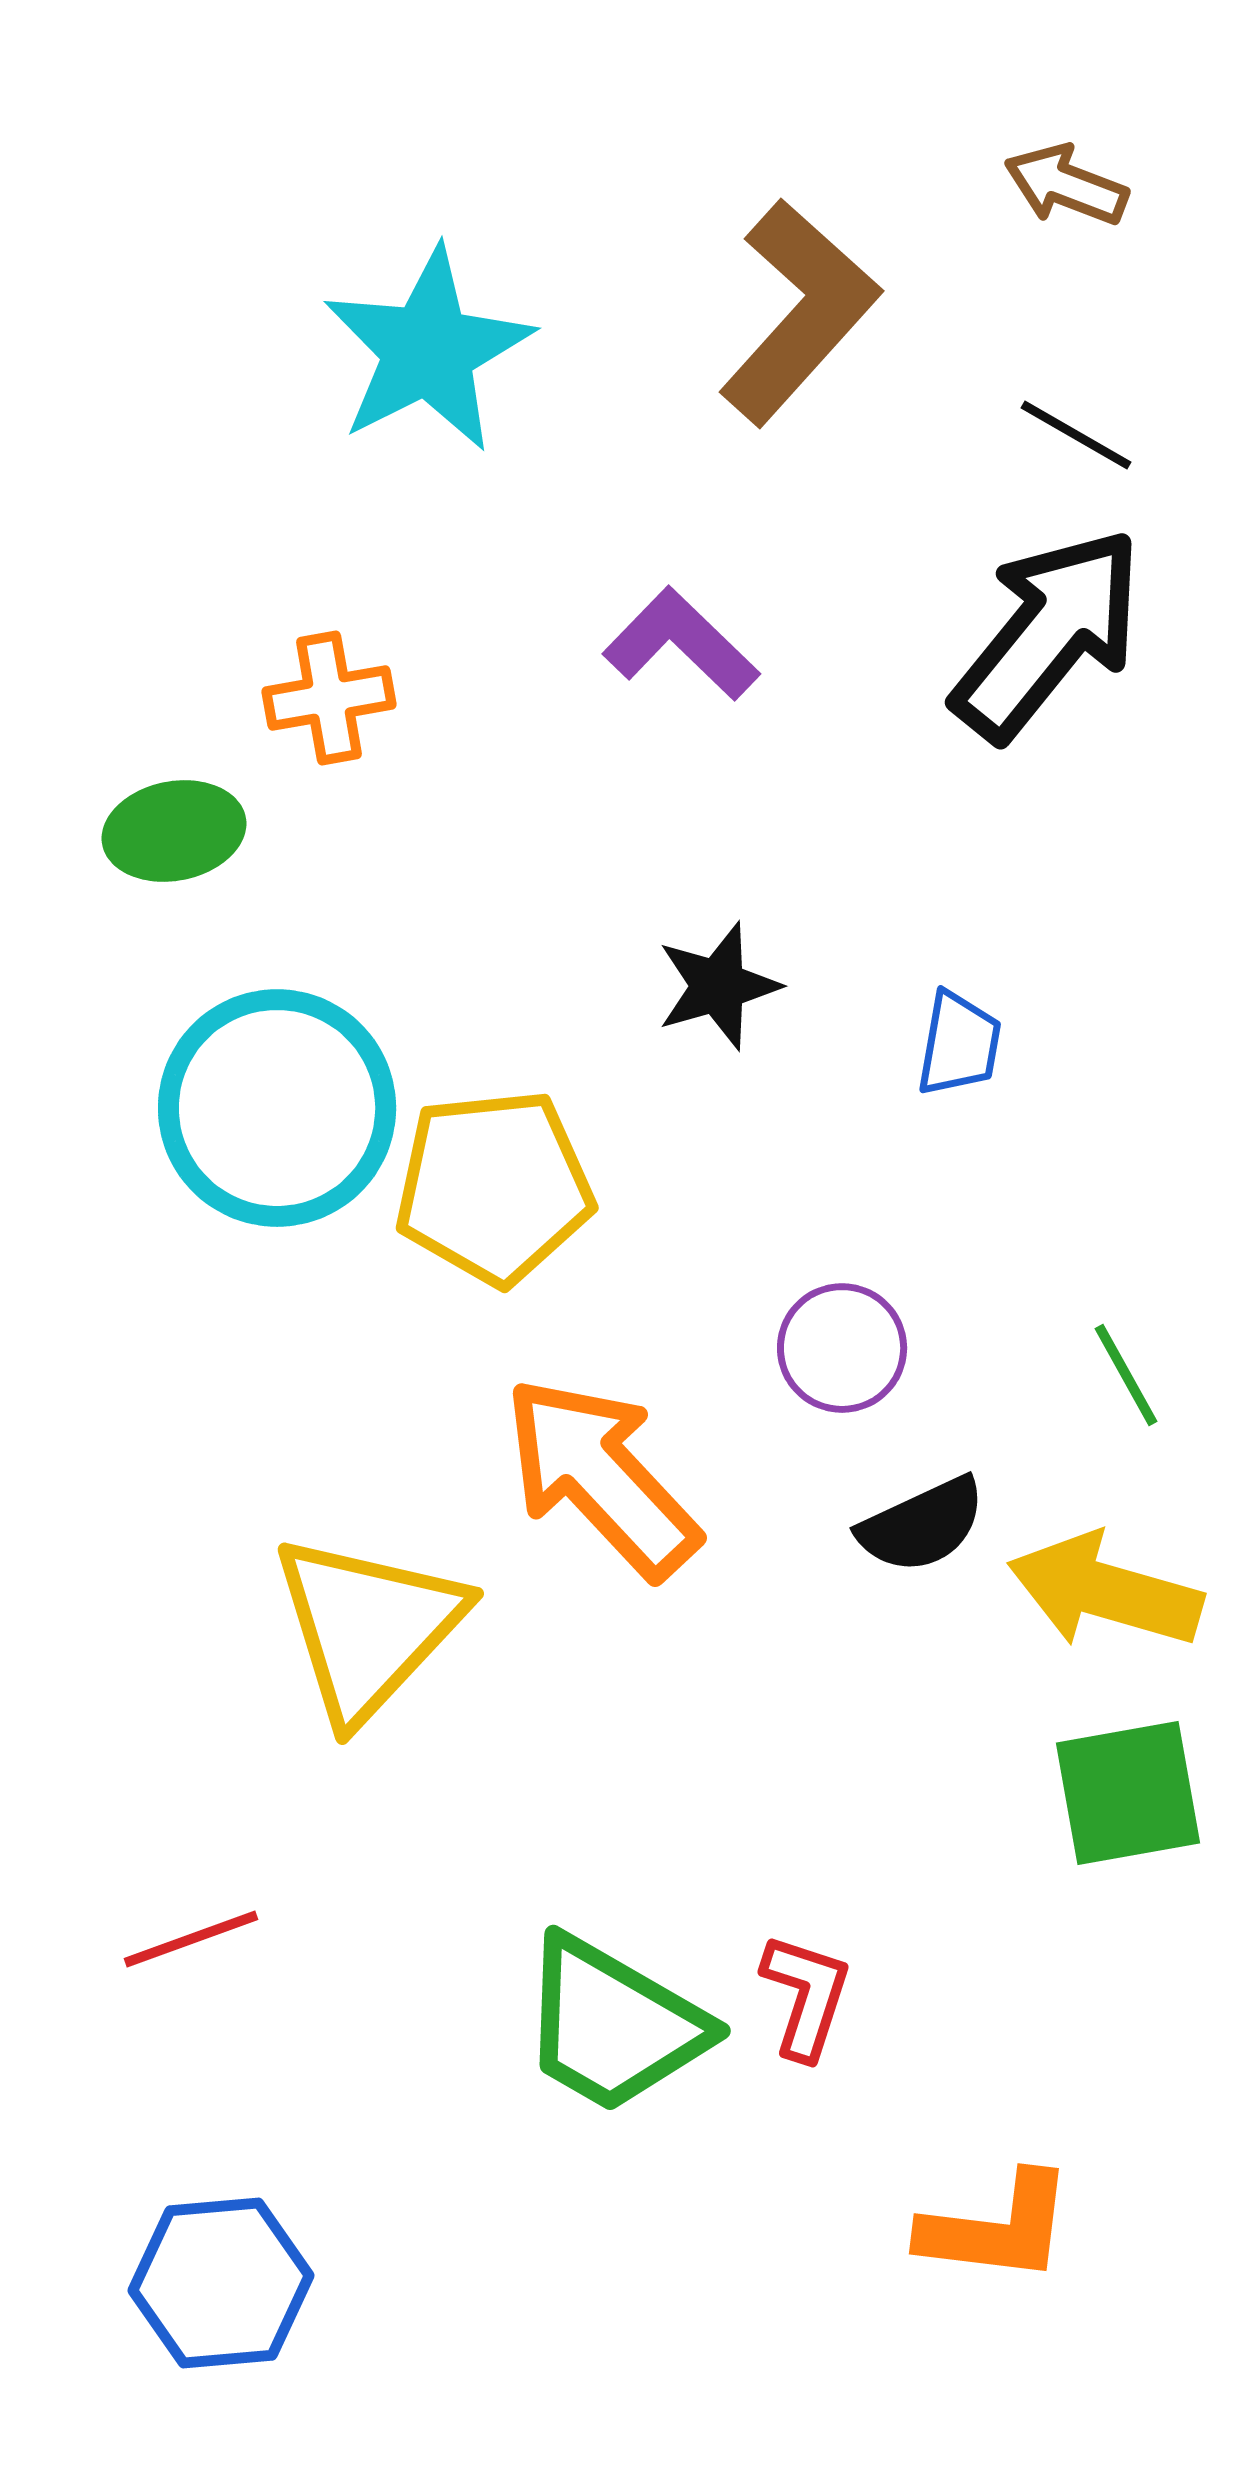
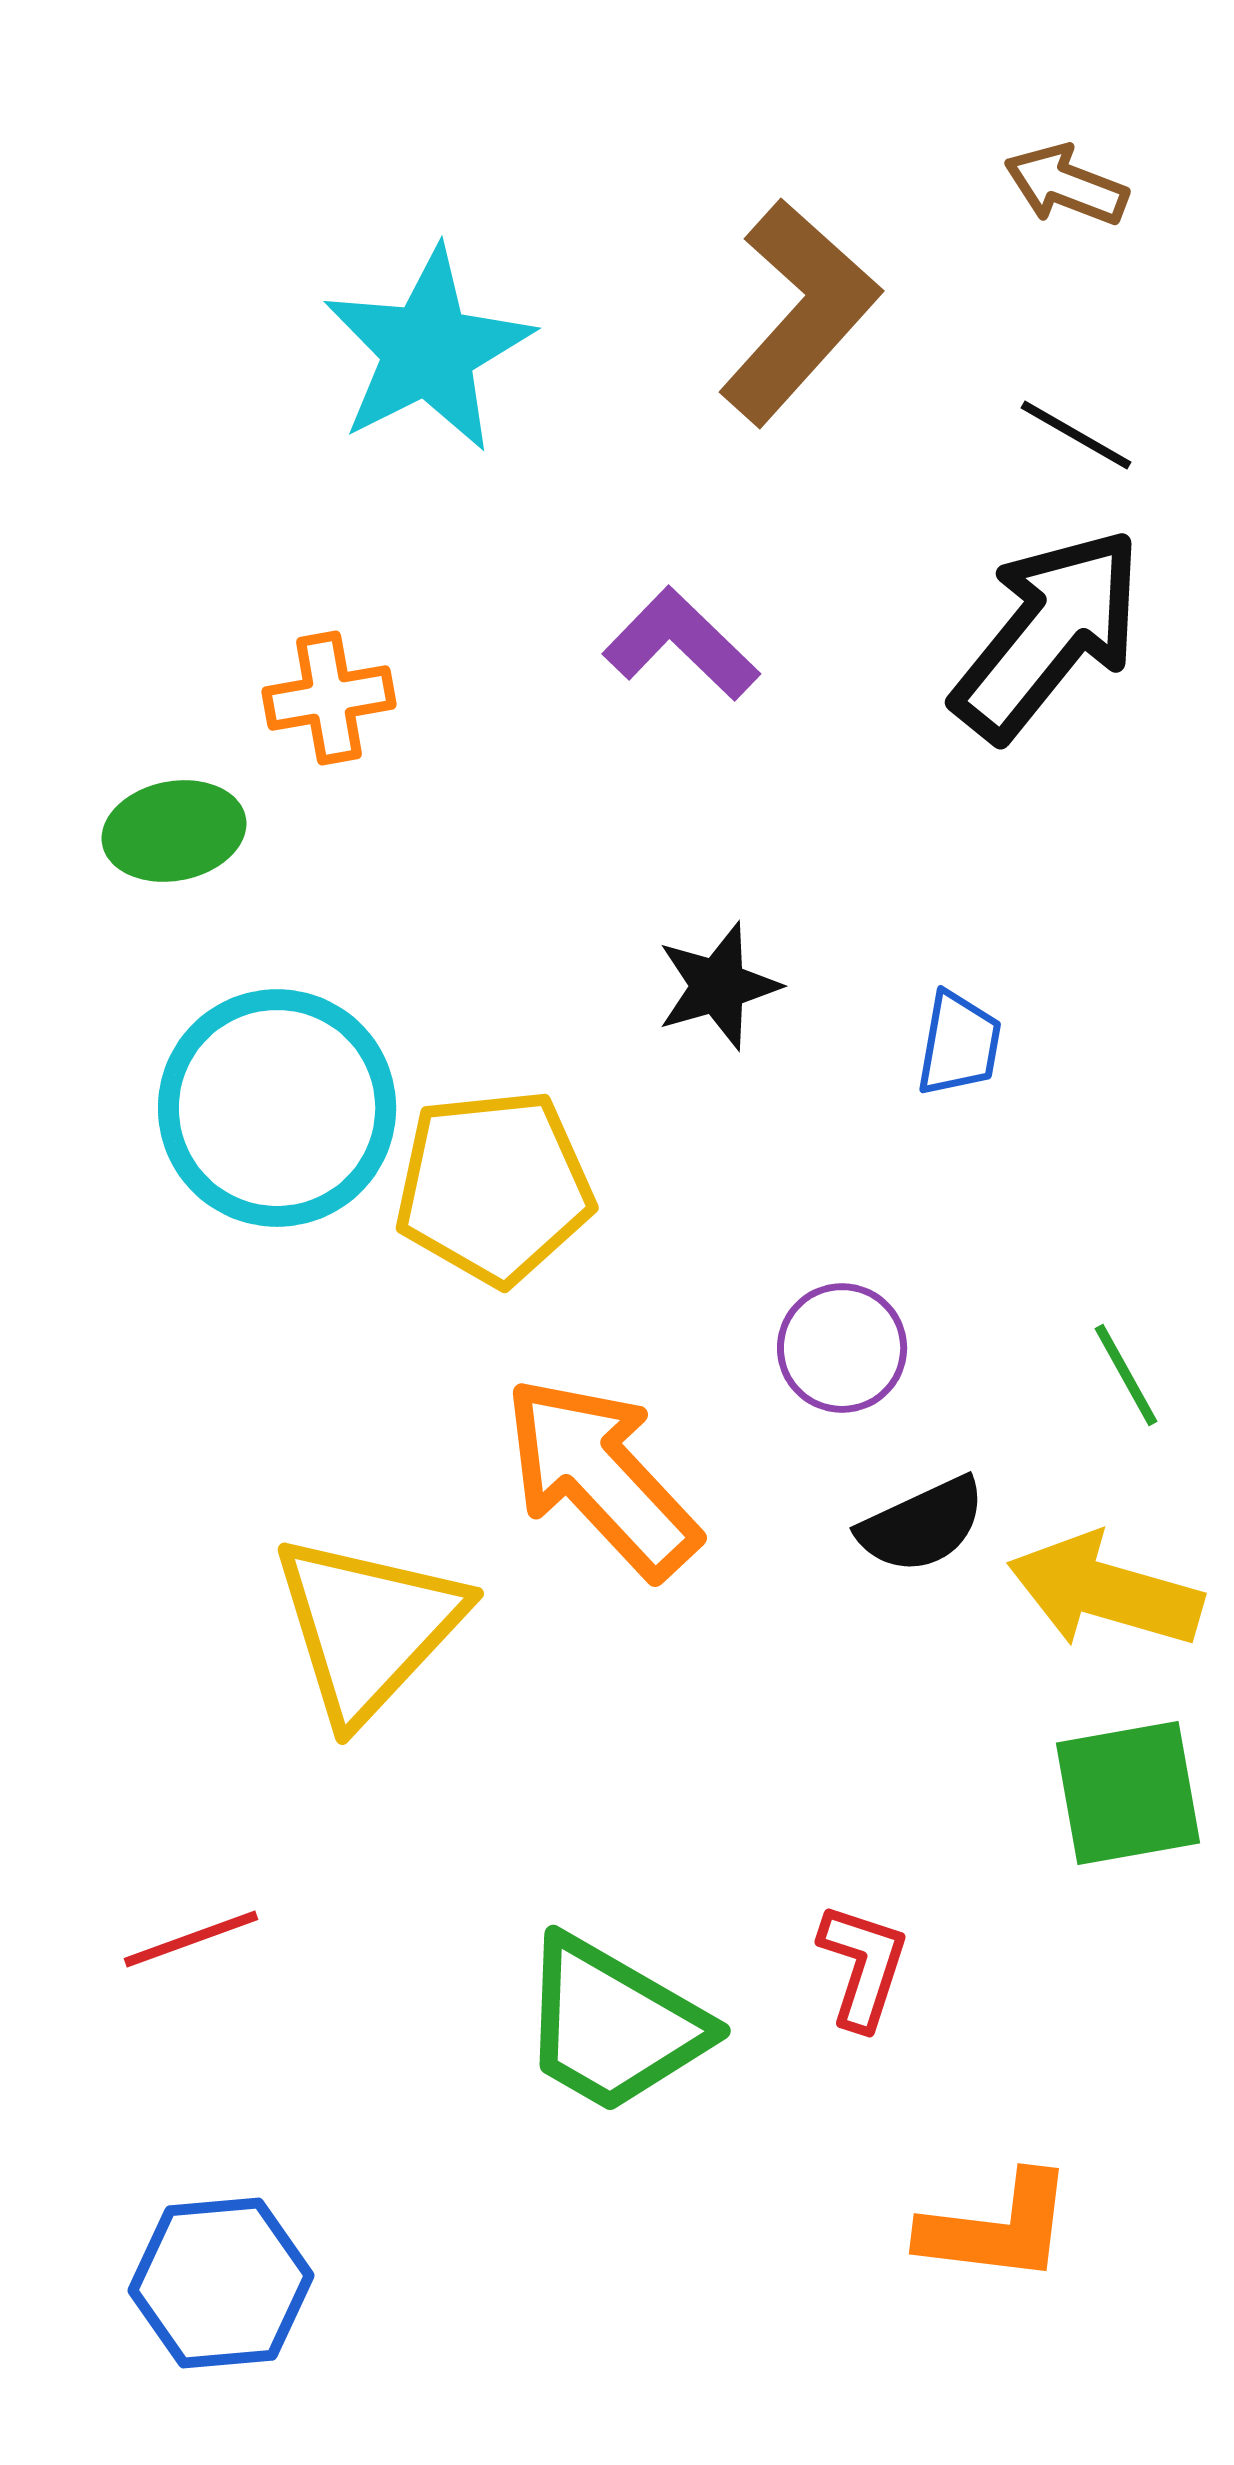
red L-shape: moved 57 px right, 30 px up
